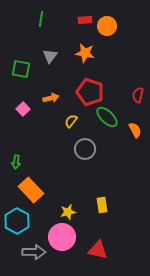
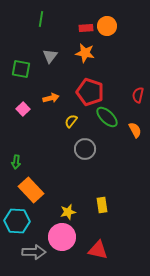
red rectangle: moved 1 px right, 8 px down
cyan hexagon: rotated 25 degrees counterclockwise
